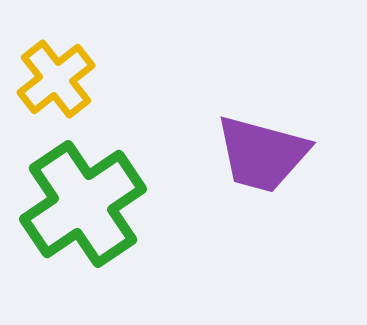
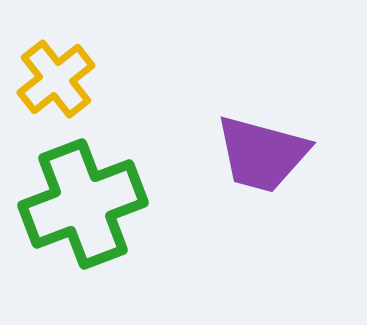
green cross: rotated 13 degrees clockwise
